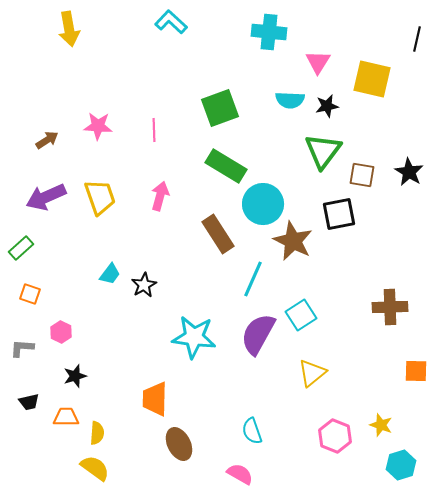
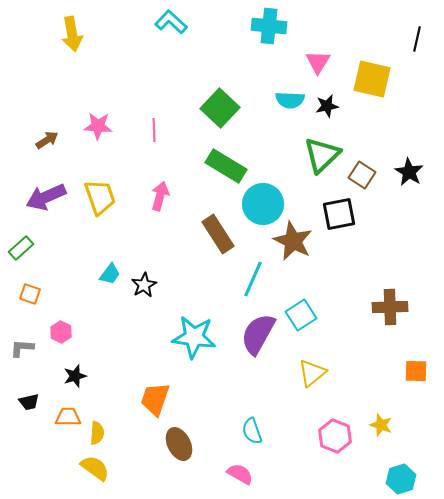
yellow arrow at (69, 29): moved 3 px right, 5 px down
cyan cross at (269, 32): moved 6 px up
green square at (220, 108): rotated 27 degrees counterclockwise
green triangle at (323, 151): moved 1 px left, 4 px down; rotated 9 degrees clockwise
brown square at (362, 175): rotated 24 degrees clockwise
orange trapezoid at (155, 399): rotated 18 degrees clockwise
orange trapezoid at (66, 417): moved 2 px right
cyan hexagon at (401, 465): moved 14 px down
